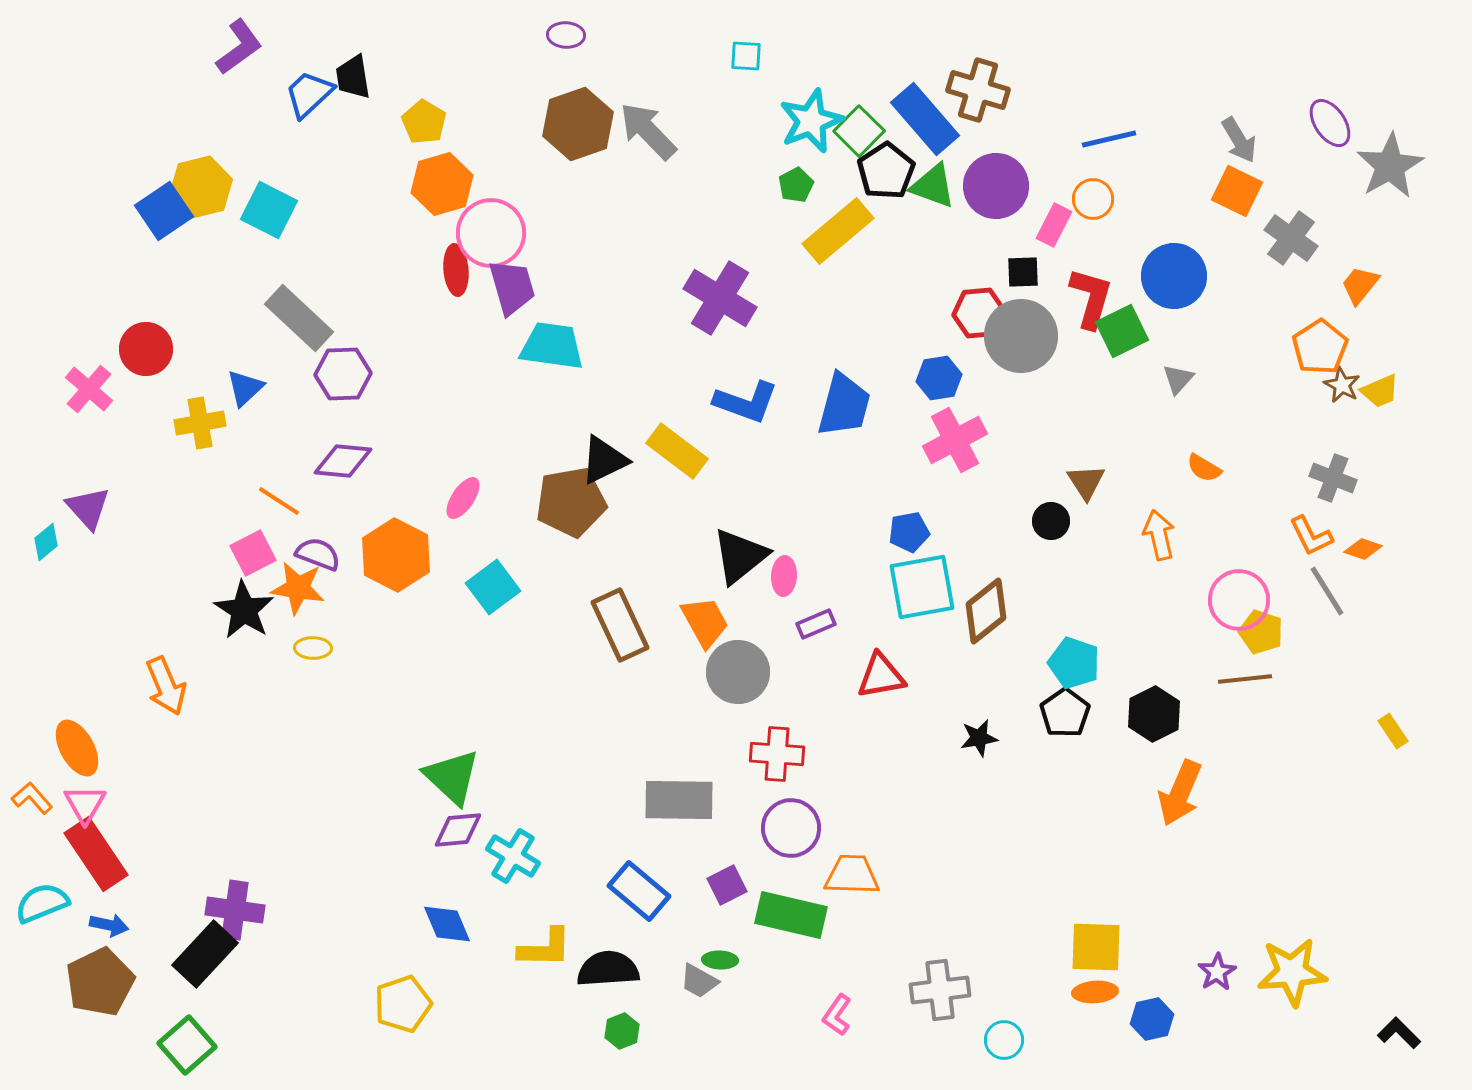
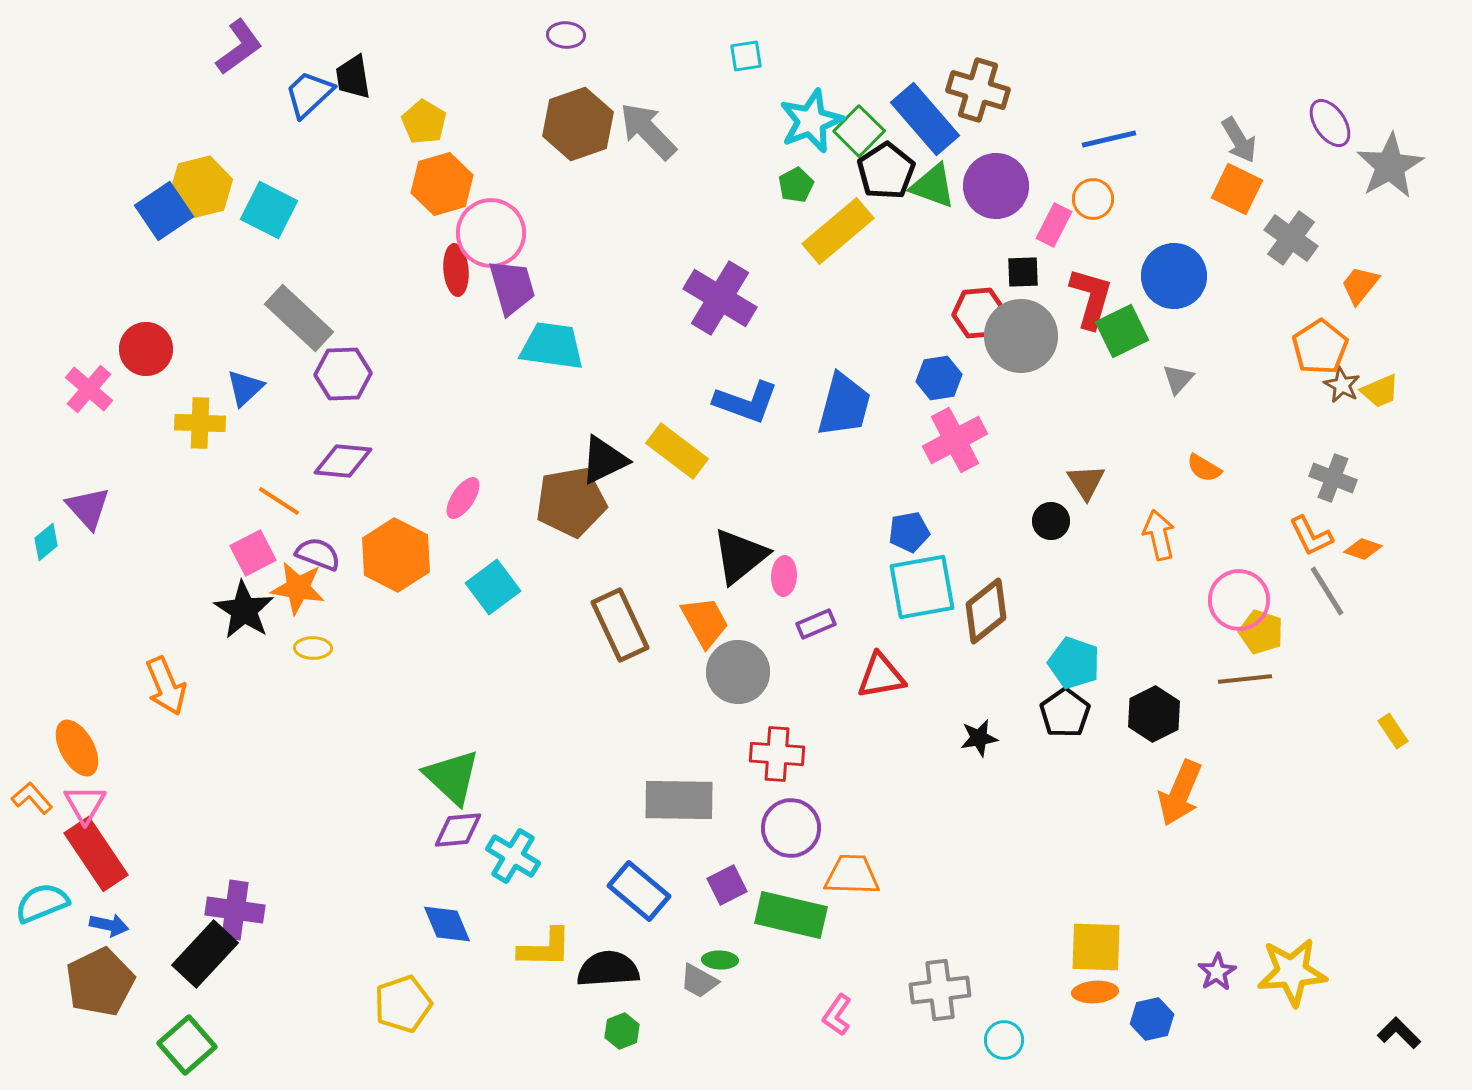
cyan square at (746, 56): rotated 12 degrees counterclockwise
orange square at (1237, 191): moved 2 px up
yellow cross at (200, 423): rotated 12 degrees clockwise
